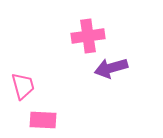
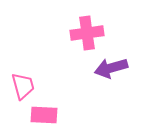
pink cross: moved 1 px left, 3 px up
pink rectangle: moved 1 px right, 5 px up
